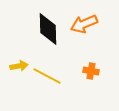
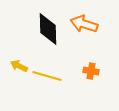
orange arrow: rotated 40 degrees clockwise
yellow arrow: rotated 144 degrees counterclockwise
yellow line: rotated 12 degrees counterclockwise
